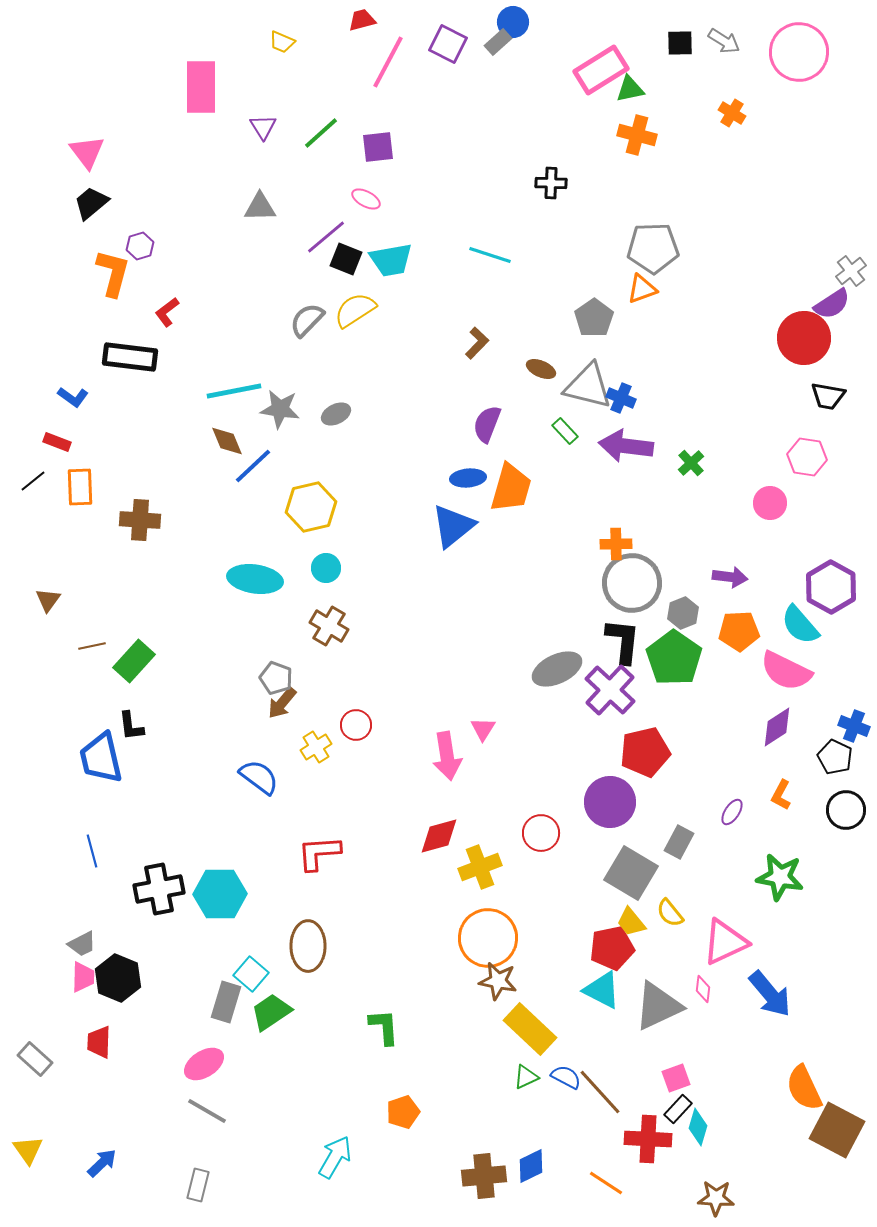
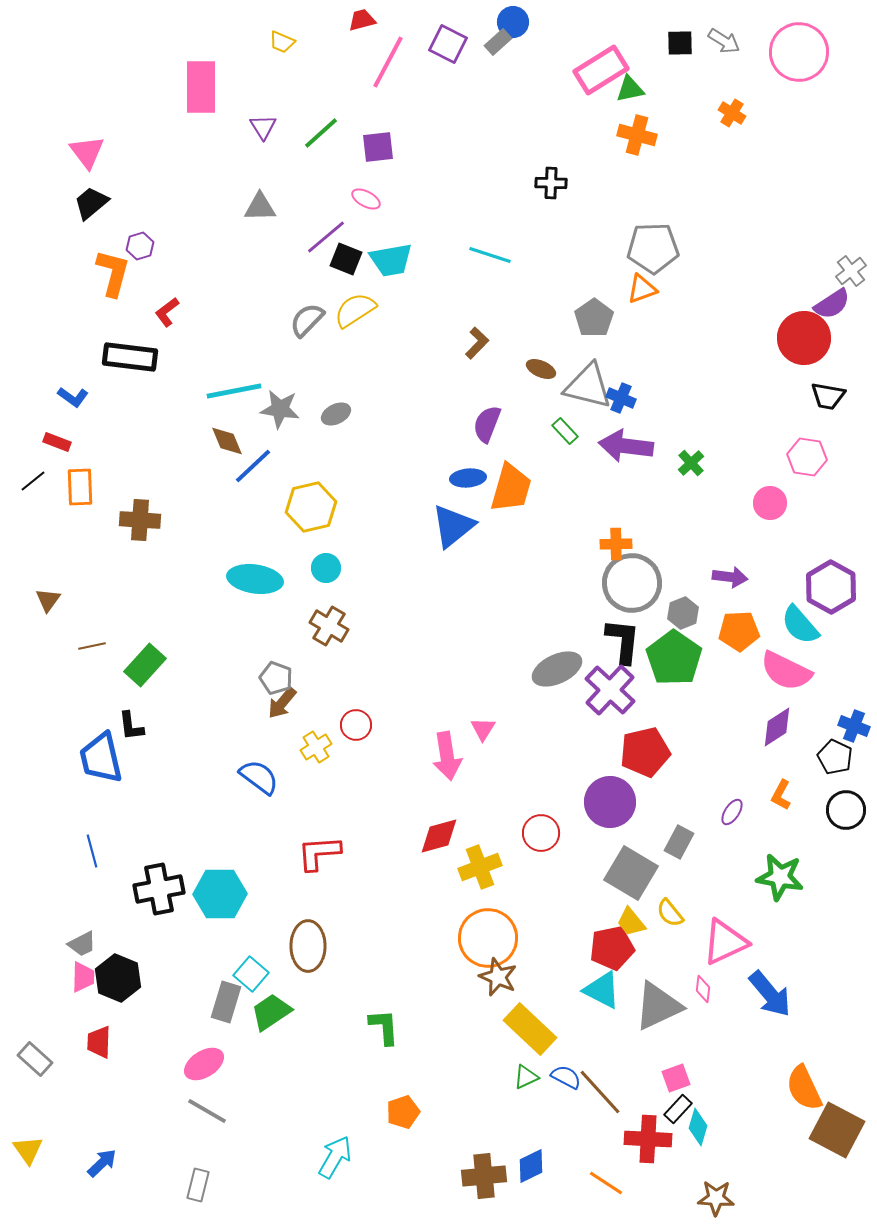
green rectangle at (134, 661): moved 11 px right, 4 px down
brown star at (498, 981): moved 4 px up; rotated 12 degrees clockwise
